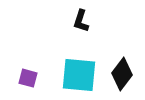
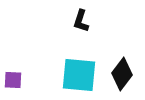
purple square: moved 15 px left, 2 px down; rotated 12 degrees counterclockwise
